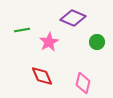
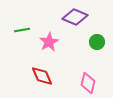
purple diamond: moved 2 px right, 1 px up
pink diamond: moved 5 px right
